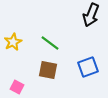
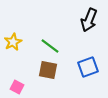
black arrow: moved 2 px left, 5 px down
green line: moved 3 px down
